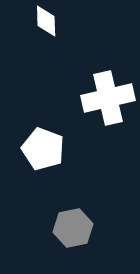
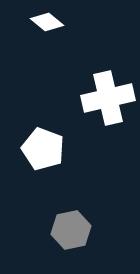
white diamond: moved 1 px right, 1 px down; rotated 48 degrees counterclockwise
gray hexagon: moved 2 px left, 2 px down
